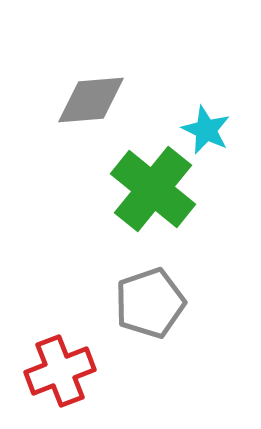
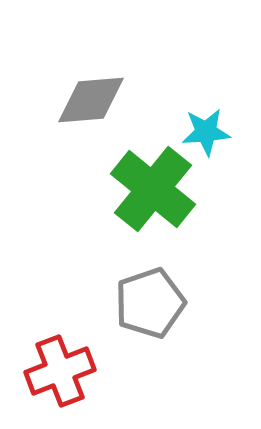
cyan star: moved 2 px down; rotated 30 degrees counterclockwise
